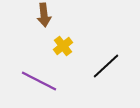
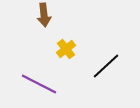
yellow cross: moved 3 px right, 3 px down
purple line: moved 3 px down
